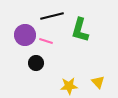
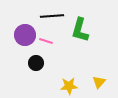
black line: rotated 10 degrees clockwise
yellow triangle: moved 1 px right; rotated 24 degrees clockwise
